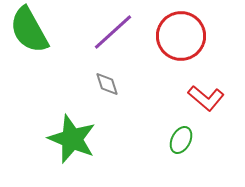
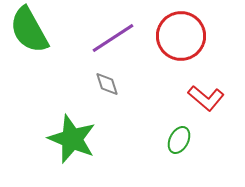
purple line: moved 6 px down; rotated 9 degrees clockwise
green ellipse: moved 2 px left
